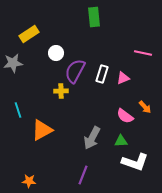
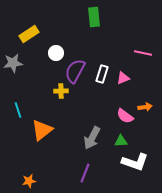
orange arrow: rotated 56 degrees counterclockwise
orange triangle: rotated 10 degrees counterclockwise
purple line: moved 2 px right, 2 px up
orange star: rotated 16 degrees counterclockwise
